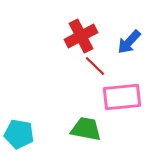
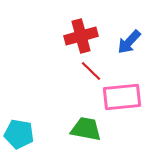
red cross: rotated 12 degrees clockwise
red line: moved 4 px left, 5 px down
